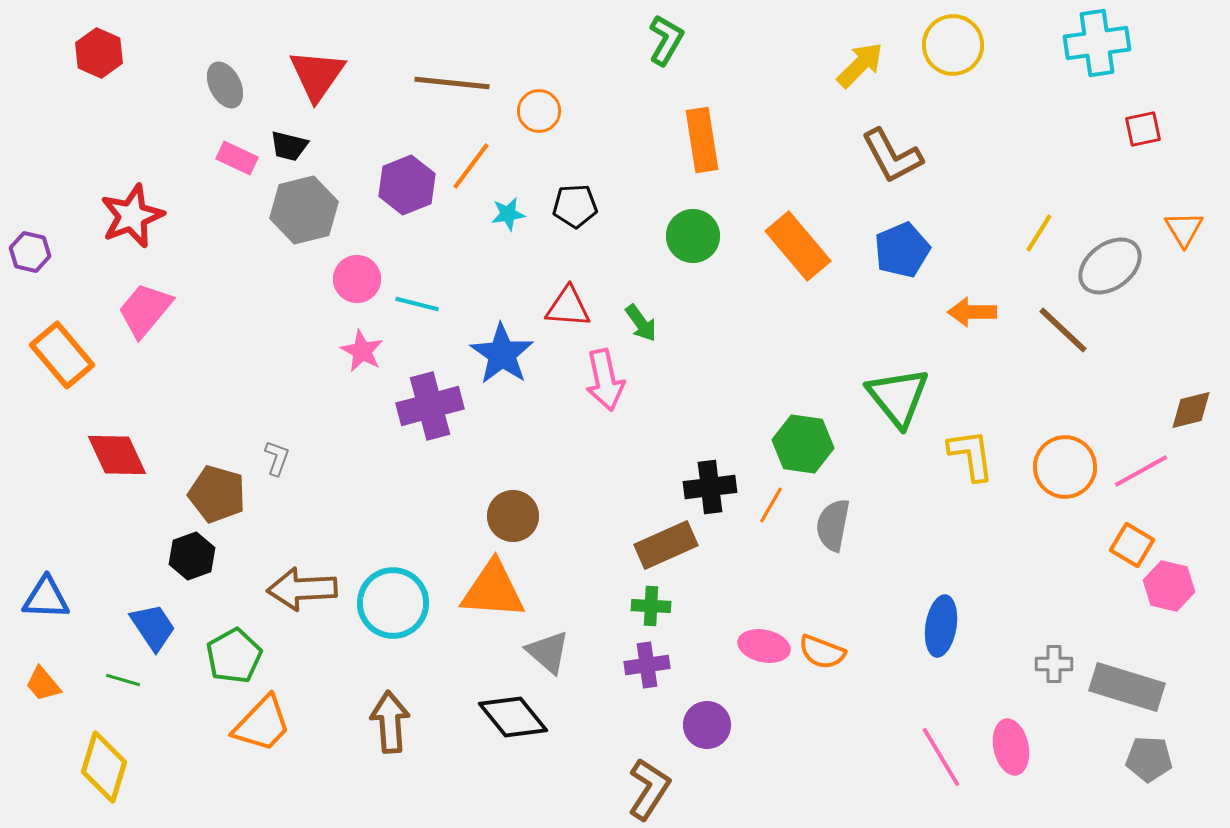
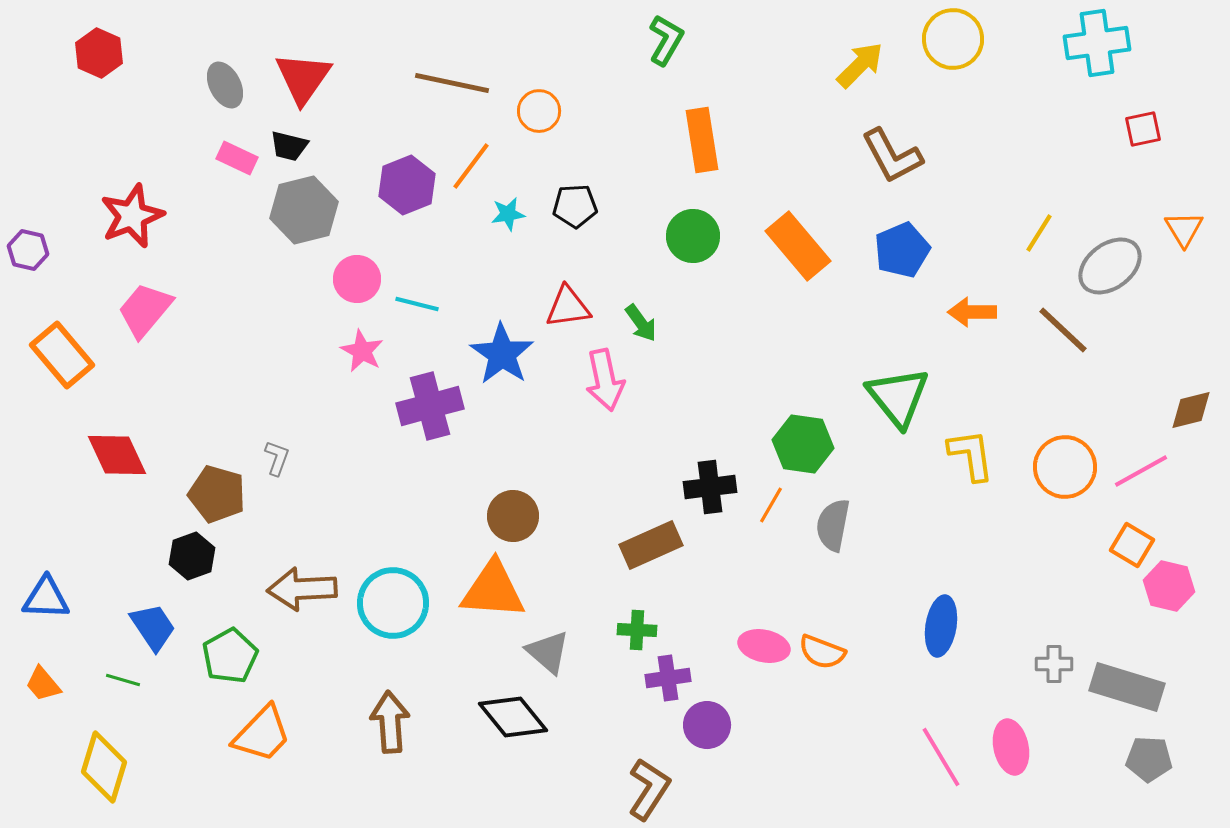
yellow circle at (953, 45): moved 6 px up
red triangle at (317, 75): moved 14 px left, 3 px down
brown line at (452, 83): rotated 6 degrees clockwise
purple hexagon at (30, 252): moved 2 px left, 2 px up
red triangle at (568, 307): rotated 12 degrees counterclockwise
brown rectangle at (666, 545): moved 15 px left
green cross at (651, 606): moved 14 px left, 24 px down
green pentagon at (234, 656): moved 4 px left
purple cross at (647, 665): moved 21 px right, 13 px down
orange trapezoid at (262, 724): moved 10 px down
